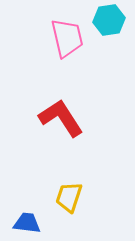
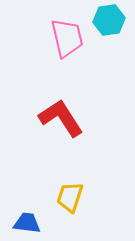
yellow trapezoid: moved 1 px right
